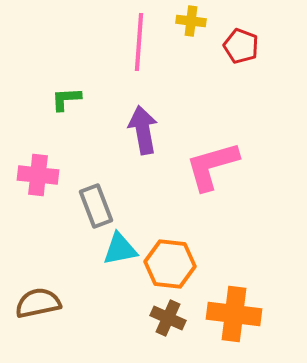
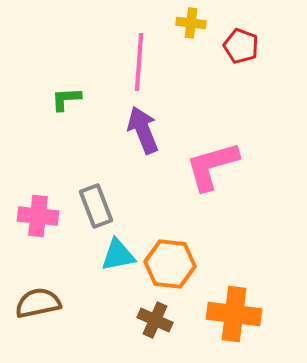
yellow cross: moved 2 px down
pink line: moved 20 px down
purple arrow: rotated 12 degrees counterclockwise
pink cross: moved 41 px down
cyan triangle: moved 2 px left, 6 px down
brown cross: moved 13 px left, 2 px down
